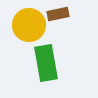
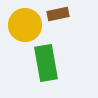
yellow circle: moved 4 px left
